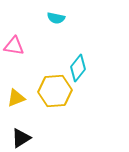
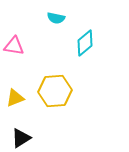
cyan diamond: moved 7 px right, 25 px up; rotated 12 degrees clockwise
yellow triangle: moved 1 px left
